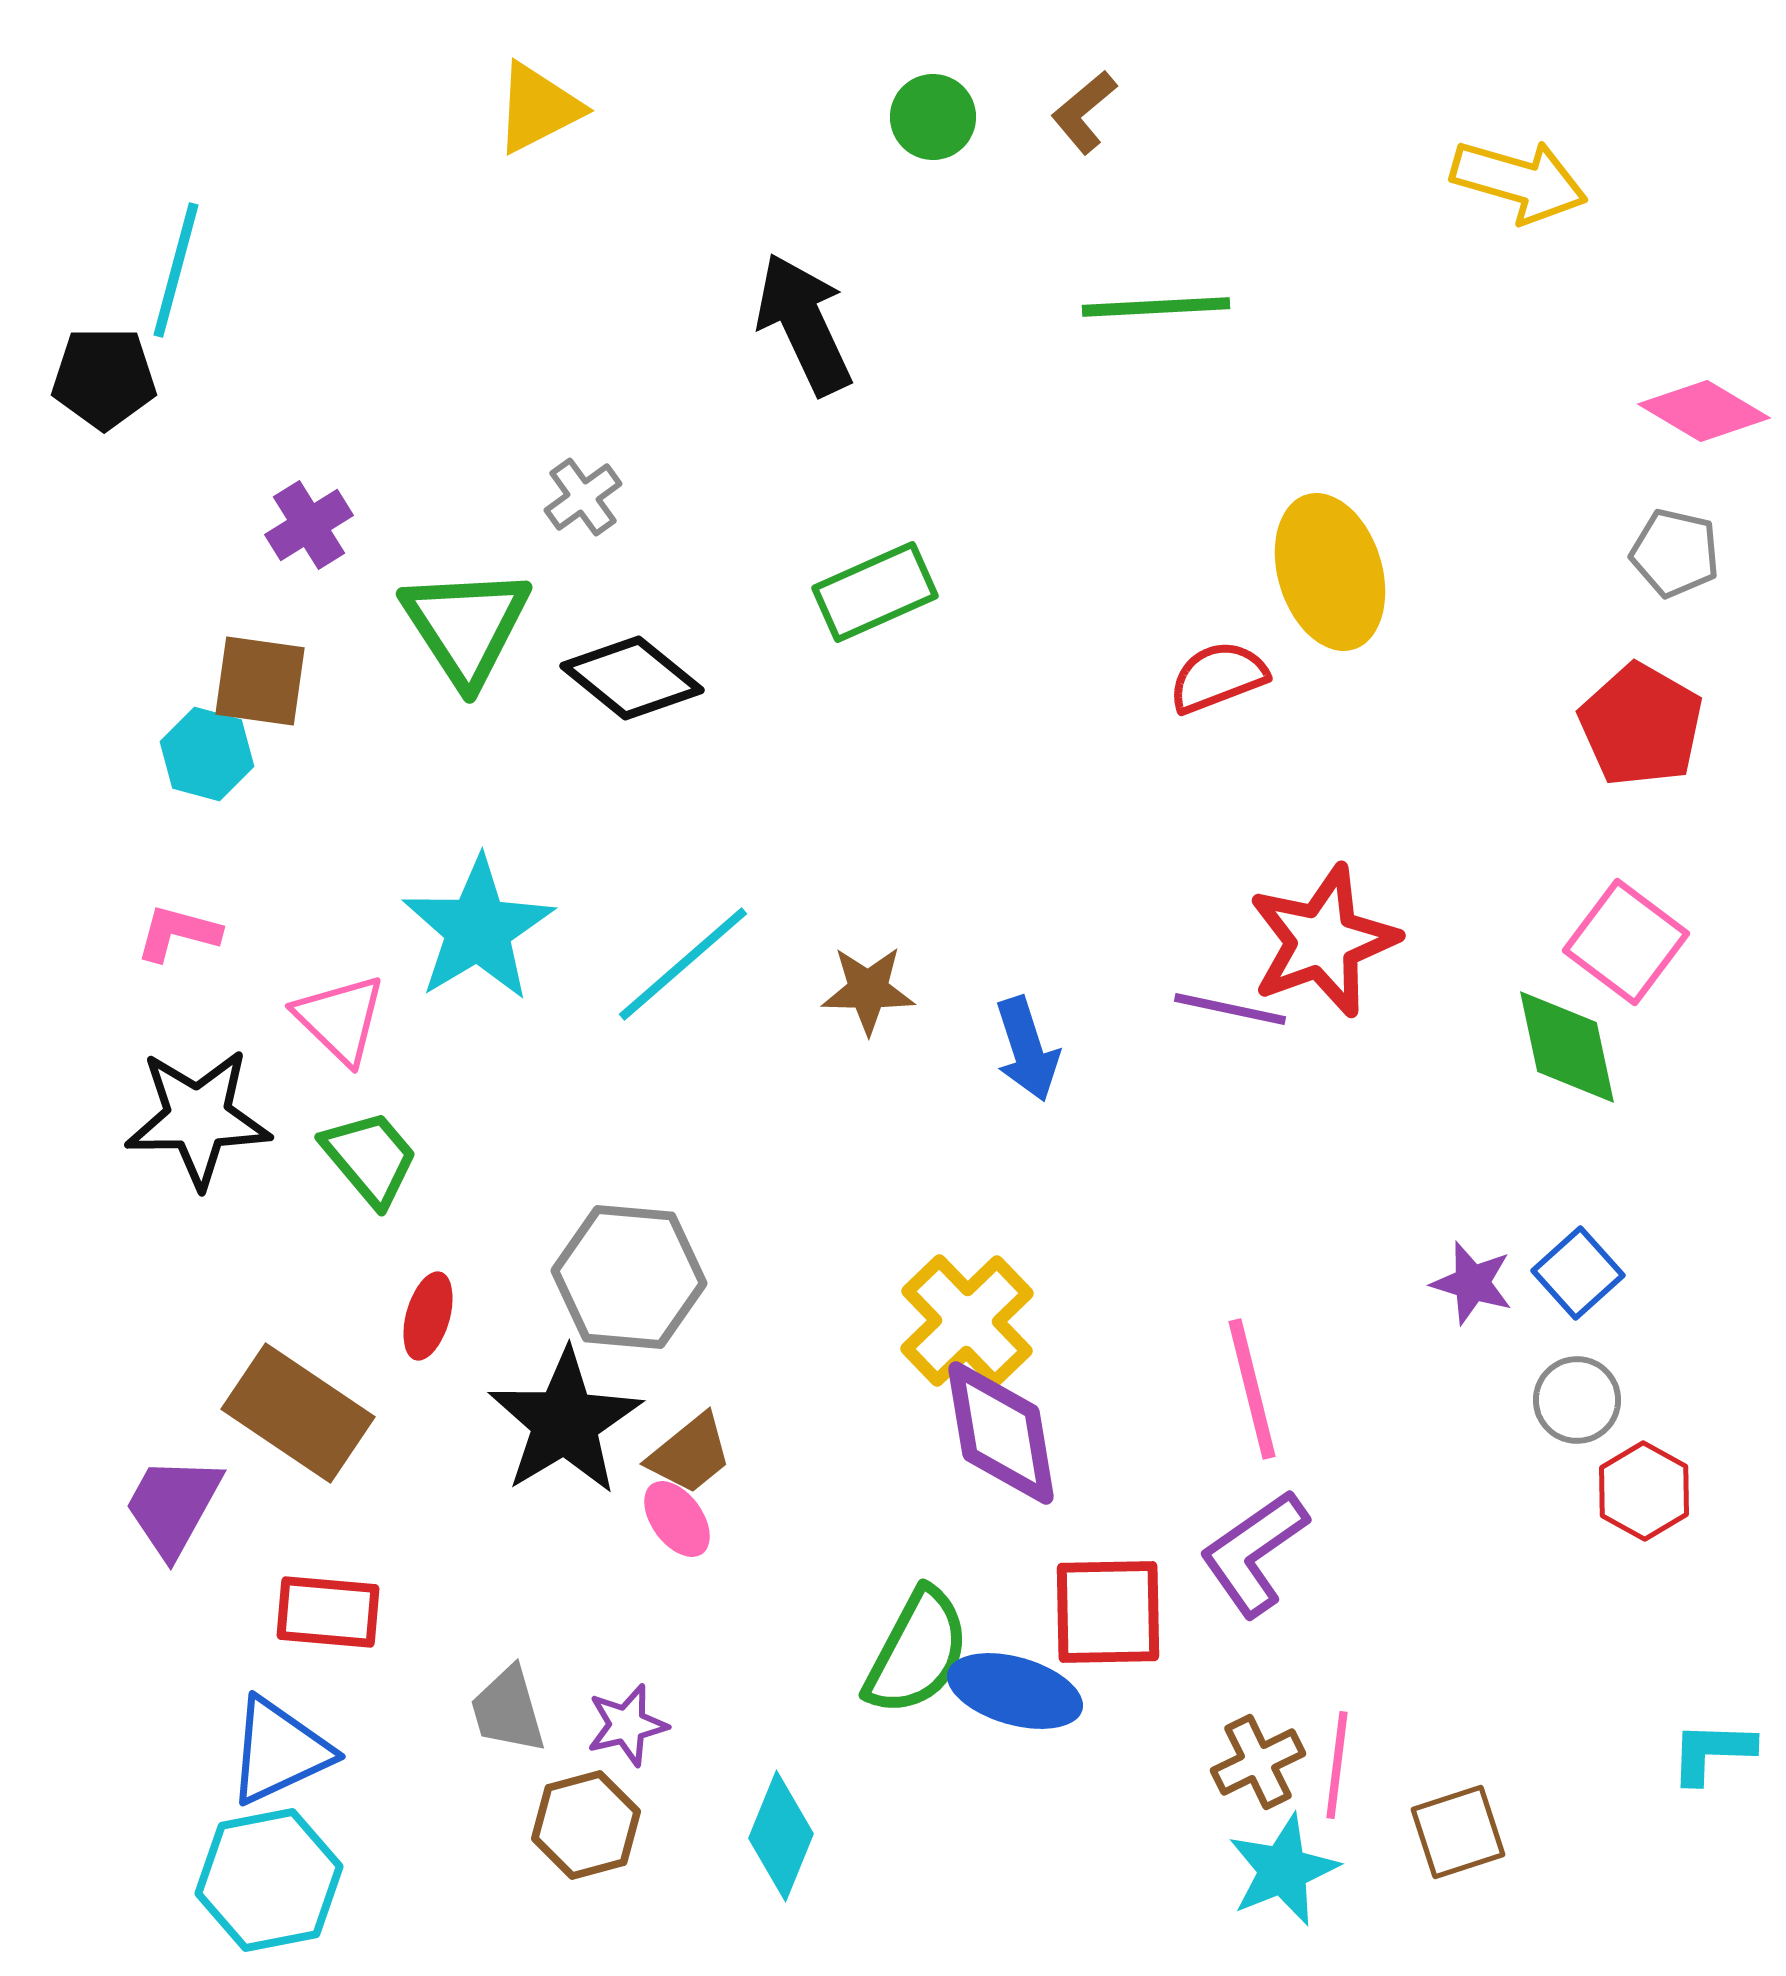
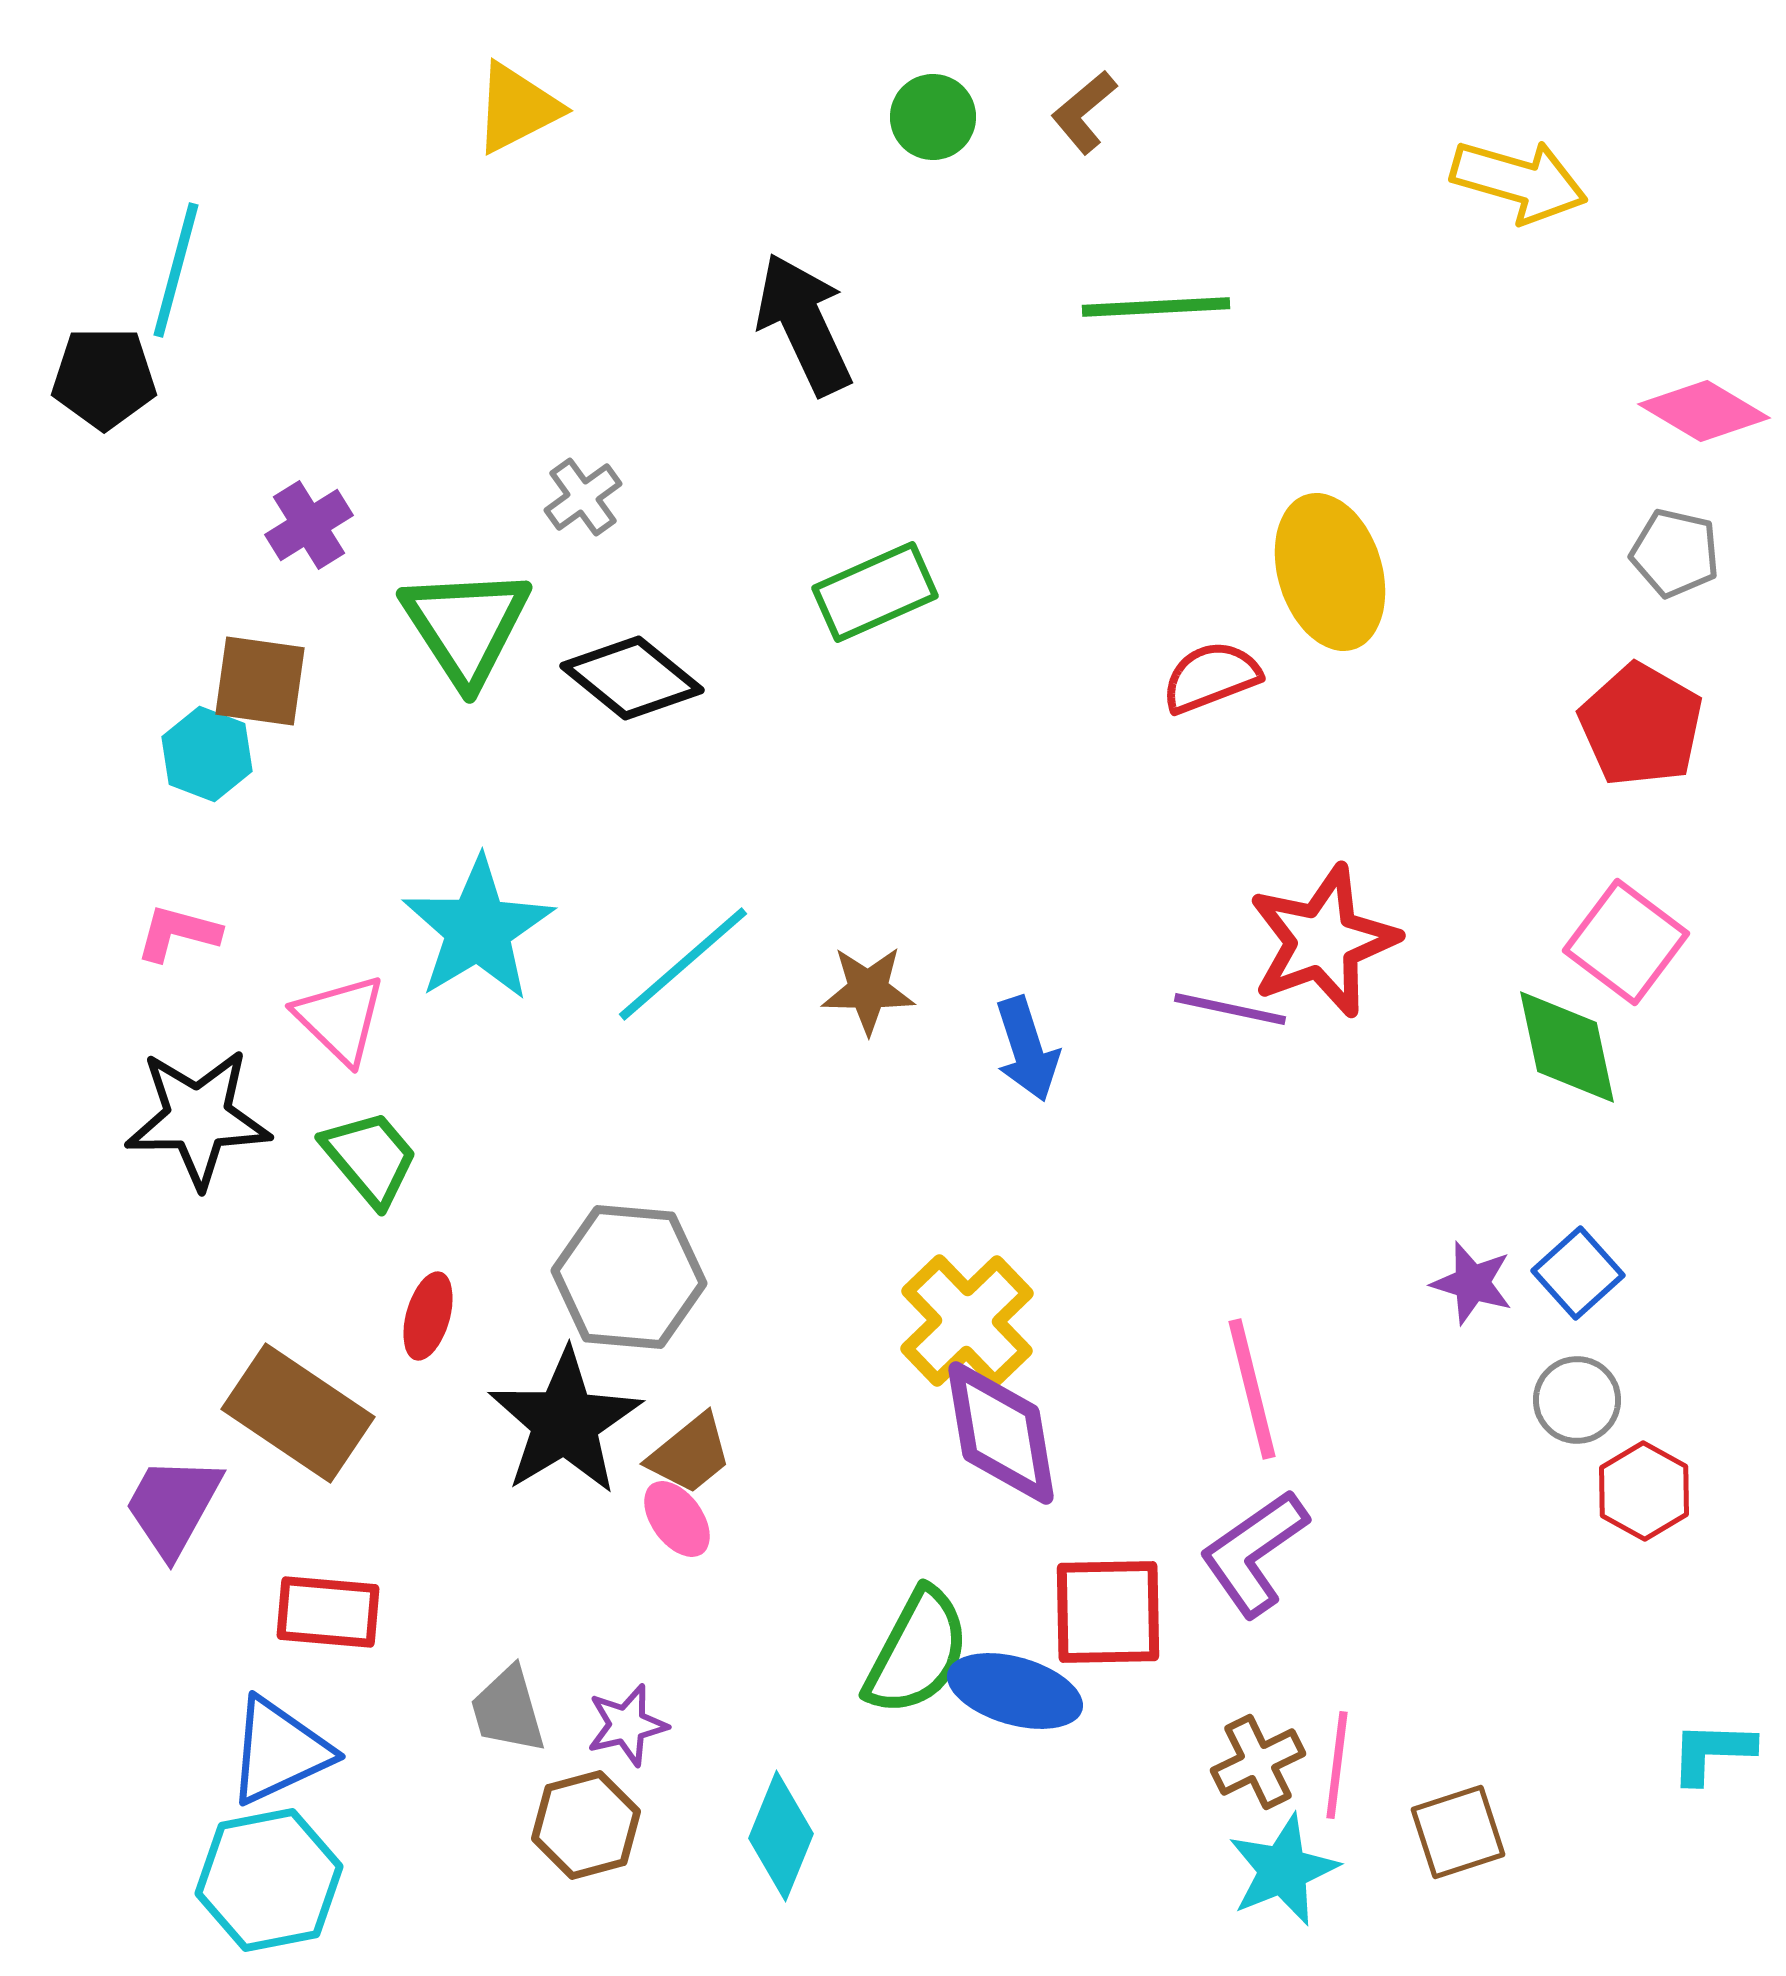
yellow triangle at (538, 108): moved 21 px left
red semicircle at (1218, 677): moved 7 px left
cyan hexagon at (207, 754): rotated 6 degrees clockwise
